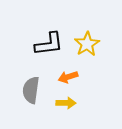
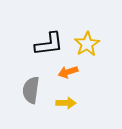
orange arrow: moved 5 px up
